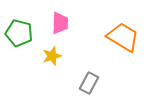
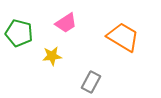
pink trapezoid: moved 6 px right; rotated 55 degrees clockwise
yellow star: rotated 12 degrees clockwise
gray rectangle: moved 2 px right, 1 px up
